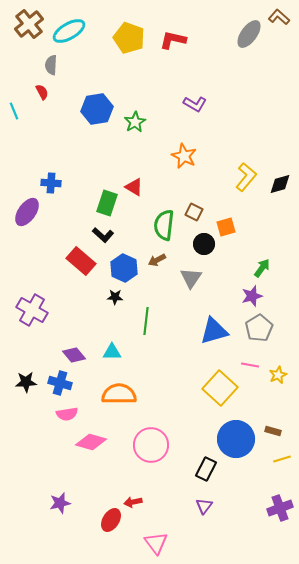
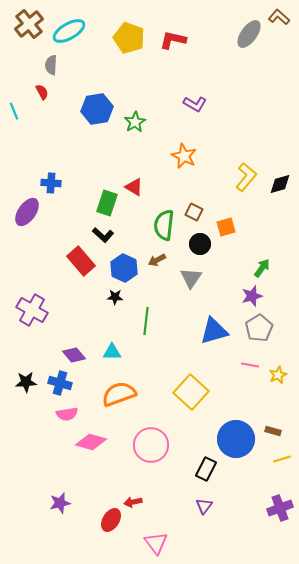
black circle at (204, 244): moved 4 px left
red rectangle at (81, 261): rotated 8 degrees clockwise
yellow square at (220, 388): moved 29 px left, 4 px down
orange semicircle at (119, 394): rotated 20 degrees counterclockwise
